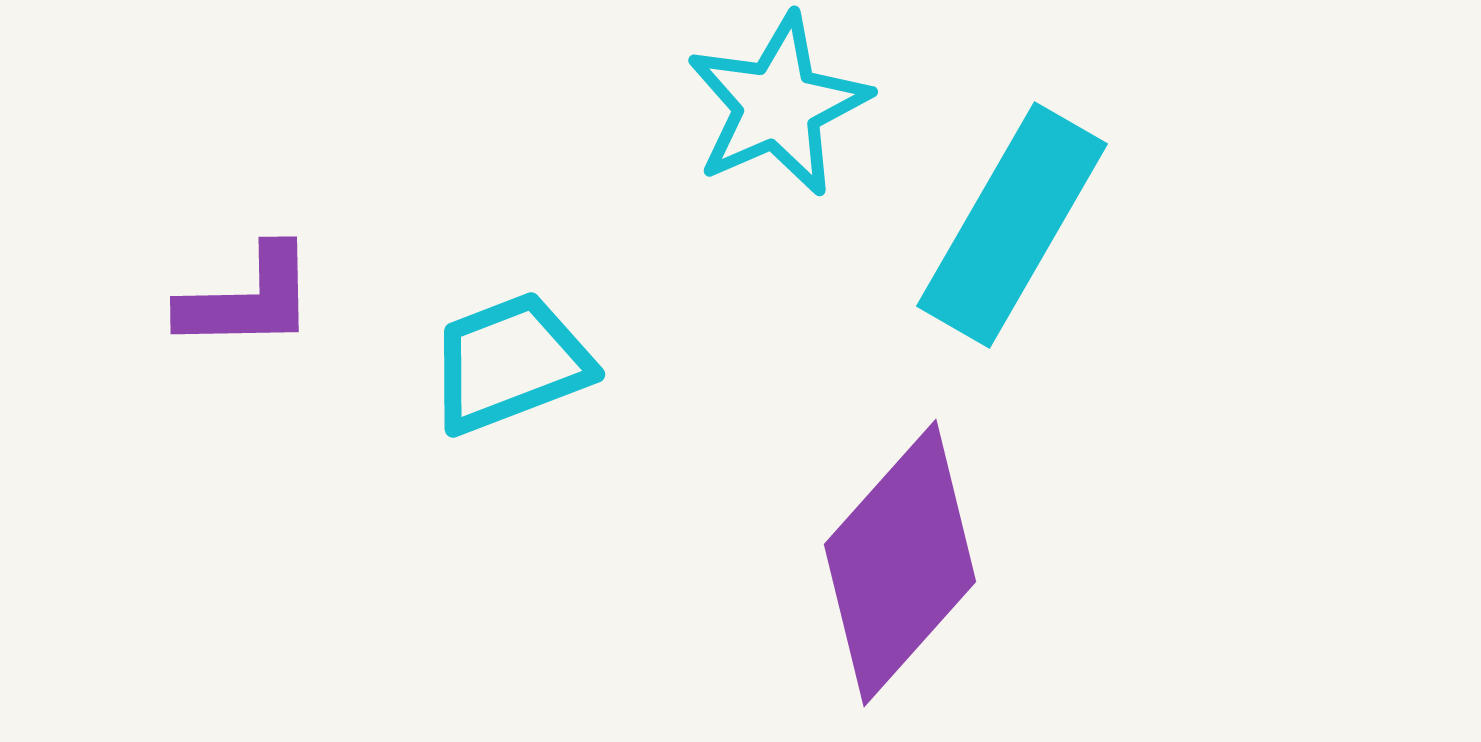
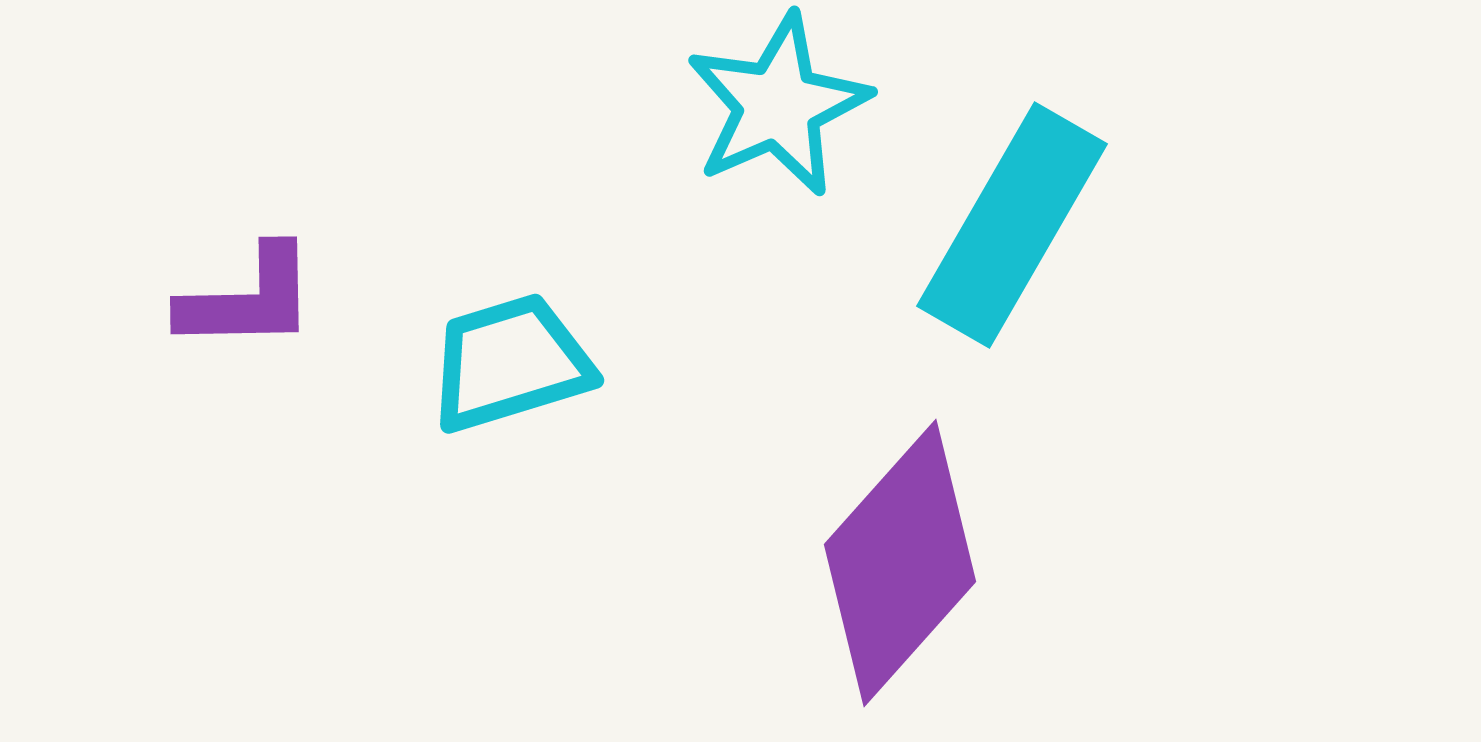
cyan trapezoid: rotated 4 degrees clockwise
